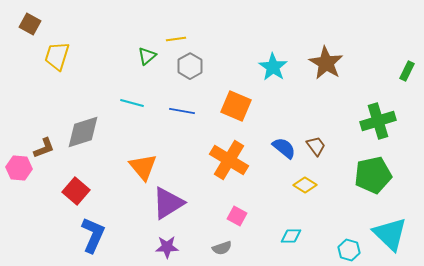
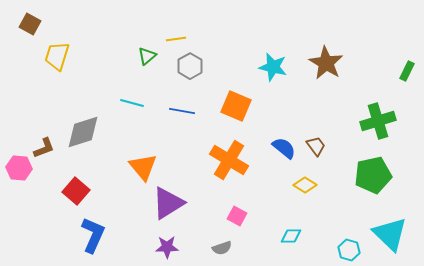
cyan star: rotated 20 degrees counterclockwise
